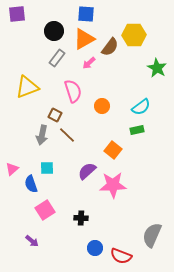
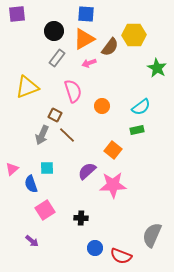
pink arrow: rotated 24 degrees clockwise
gray arrow: rotated 12 degrees clockwise
